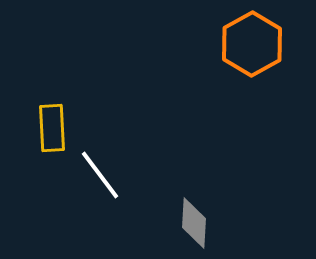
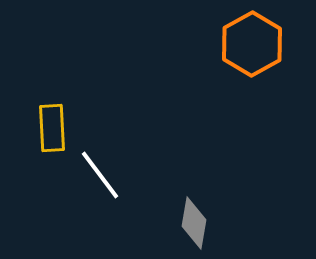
gray diamond: rotated 6 degrees clockwise
